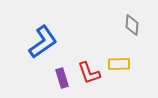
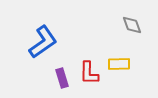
gray diamond: rotated 25 degrees counterclockwise
red L-shape: rotated 20 degrees clockwise
